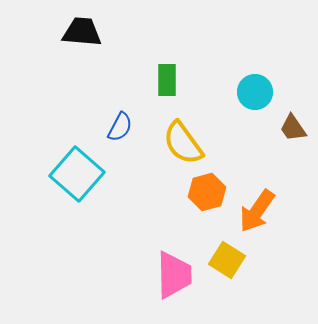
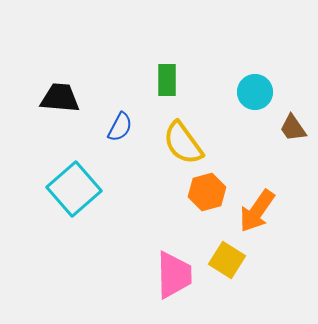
black trapezoid: moved 22 px left, 66 px down
cyan square: moved 3 px left, 15 px down; rotated 8 degrees clockwise
